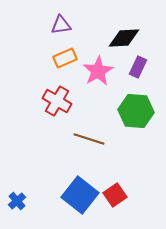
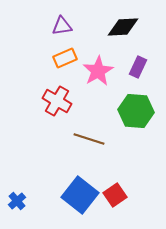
purple triangle: moved 1 px right, 1 px down
black diamond: moved 1 px left, 11 px up
